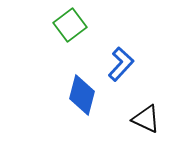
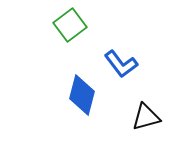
blue L-shape: rotated 100 degrees clockwise
black triangle: moved 2 px up; rotated 40 degrees counterclockwise
